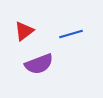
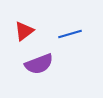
blue line: moved 1 px left
